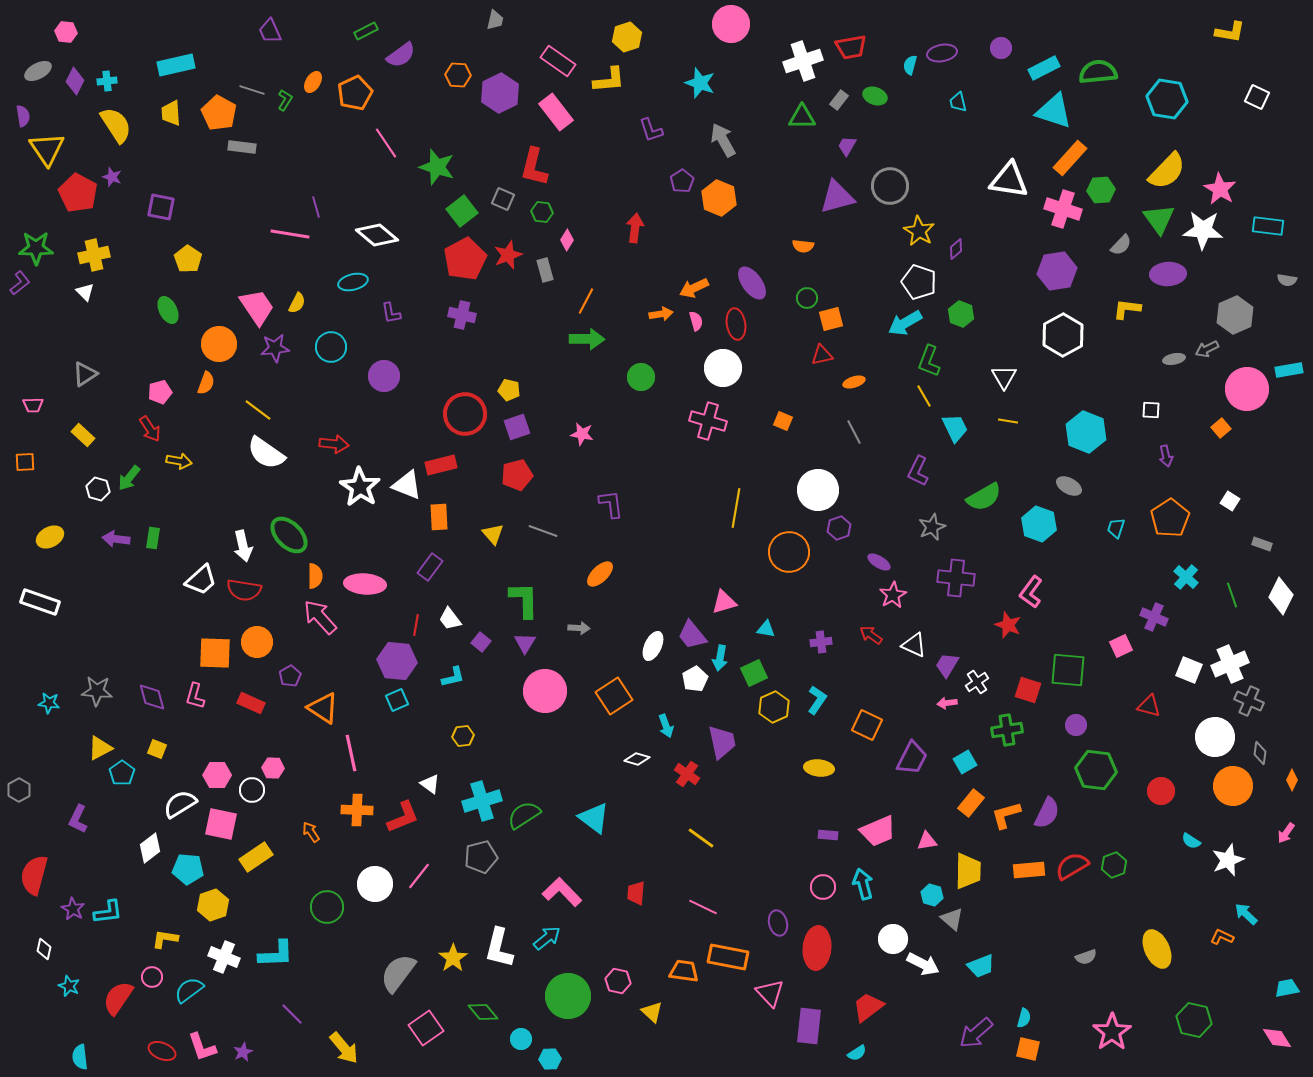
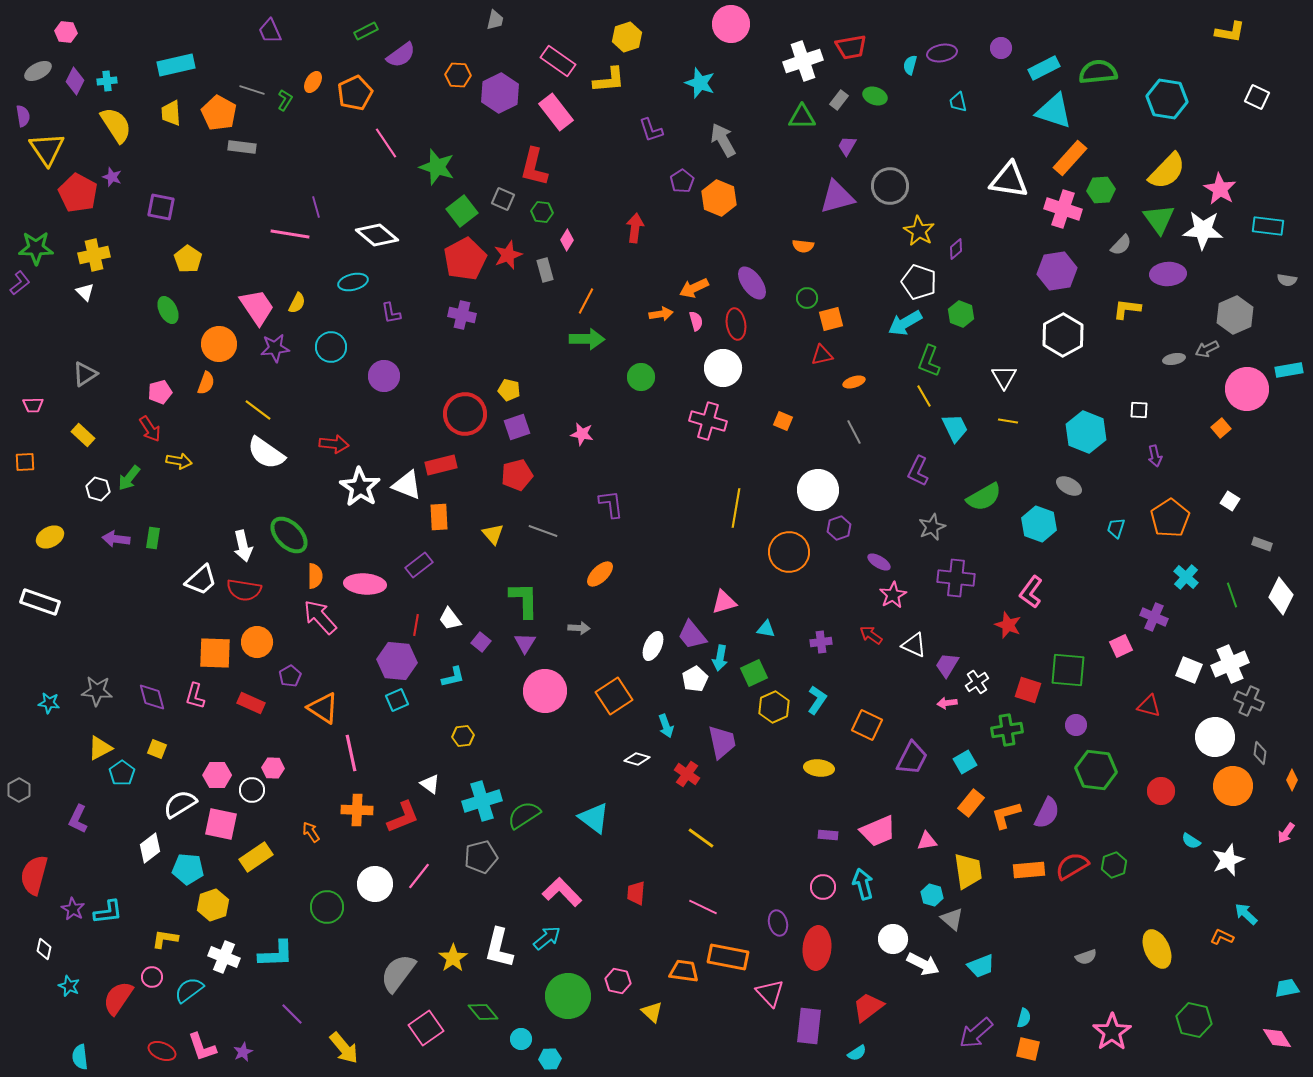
white square at (1151, 410): moved 12 px left
purple arrow at (1166, 456): moved 11 px left
purple rectangle at (430, 567): moved 11 px left, 2 px up; rotated 16 degrees clockwise
yellow trapezoid at (968, 871): rotated 9 degrees counterclockwise
